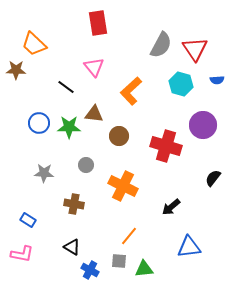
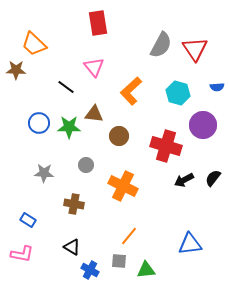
blue semicircle: moved 7 px down
cyan hexagon: moved 3 px left, 9 px down
black arrow: moved 13 px right, 27 px up; rotated 12 degrees clockwise
blue triangle: moved 1 px right, 3 px up
green triangle: moved 2 px right, 1 px down
